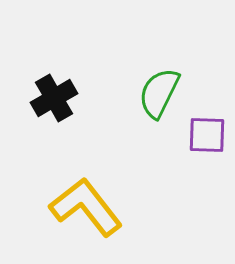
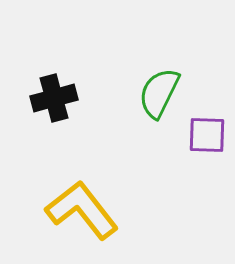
black cross: rotated 15 degrees clockwise
yellow L-shape: moved 4 px left, 3 px down
